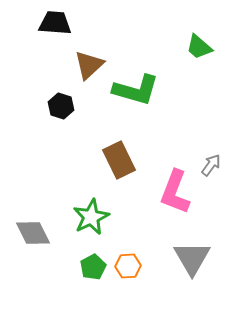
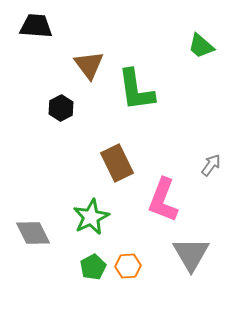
black trapezoid: moved 19 px left, 3 px down
green trapezoid: moved 2 px right, 1 px up
brown triangle: rotated 24 degrees counterclockwise
green L-shape: rotated 66 degrees clockwise
black hexagon: moved 2 px down; rotated 15 degrees clockwise
brown rectangle: moved 2 px left, 3 px down
pink L-shape: moved 12 px left, 8 px down
gray triangle: moved 1 px left, 4 px up
